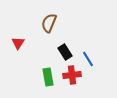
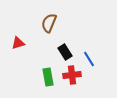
red triangle: rotated 40 degrees clockwise
blue line: moved 1 px right
